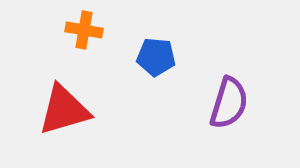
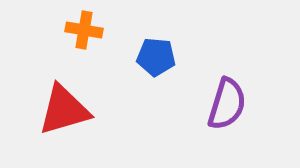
purple semicircle: moved 2 px left, 1 px down
